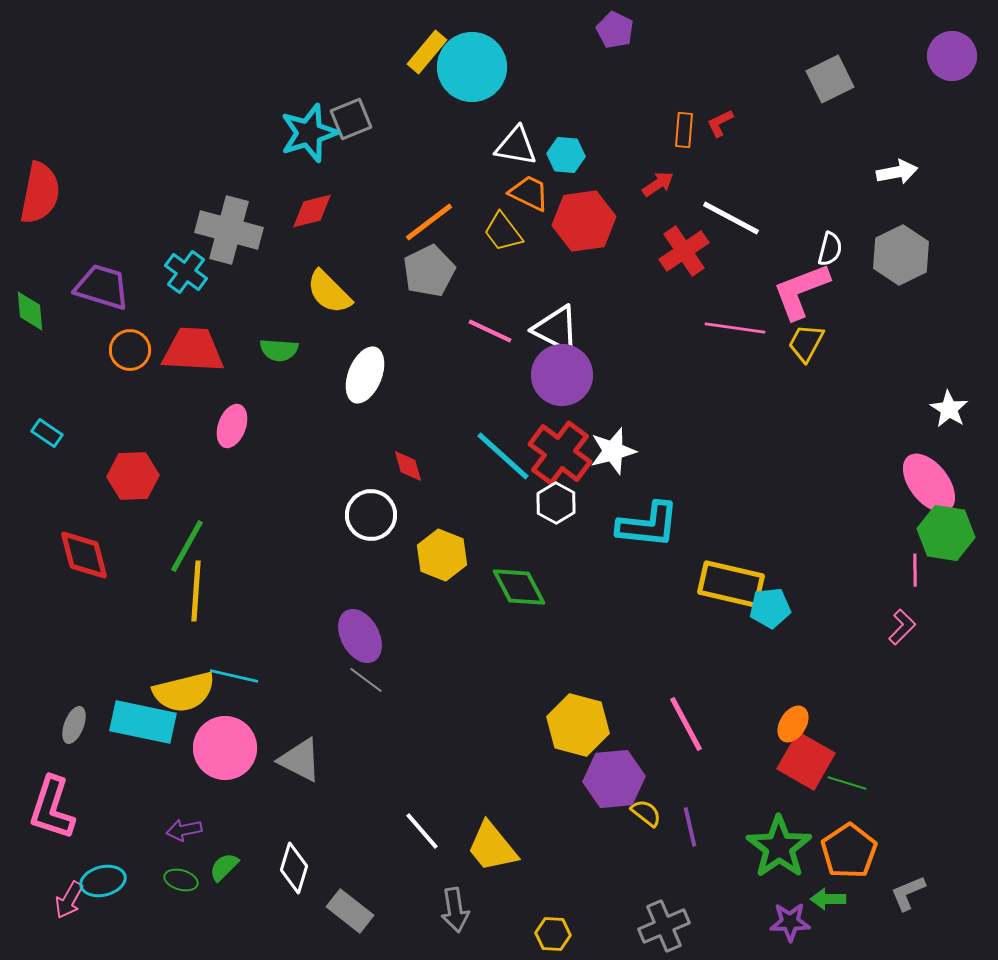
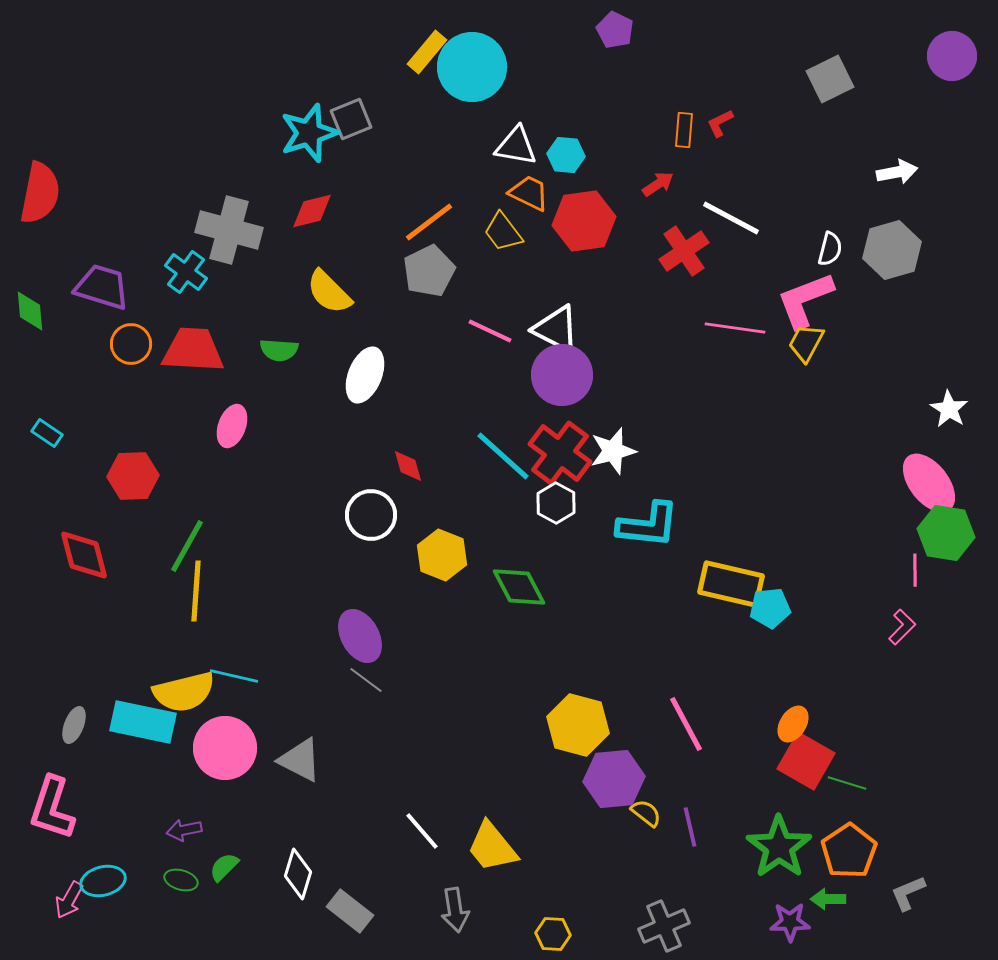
gray hexagon at (901, 255): moved 9 px left, 5 px up; rotated 10 degrees clockwise
pink L-shape at (801, 291): moved 4 px right, 9 px down
orange circle at (130, 350): moved 1 px right, 6 px up
white diamond at (294, 868): moved 4 px right, 6 px down
